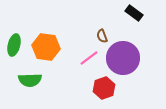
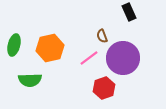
black rectangle: moved 5 px left, 1 px up; rotated 30 degrees clockwise
orange hexagon: moved 4 px right, 1 px down; rotated 20 degrees counterclockwise
